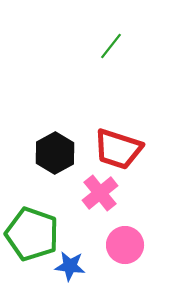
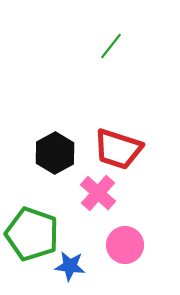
pink cross: moved 2 px left; rotated 9 degrees counterclockwise
